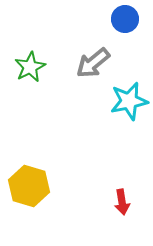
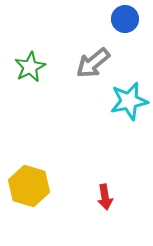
red arrow: moved 17 px left, 5 px up
